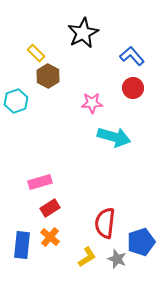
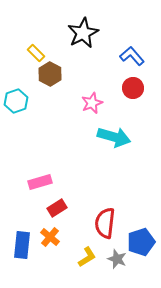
brown hexagon: moved 2 px right, 2 px up
pink star: rotated 20 degrees counterclockwise
red rectangle: moved 7 px right
